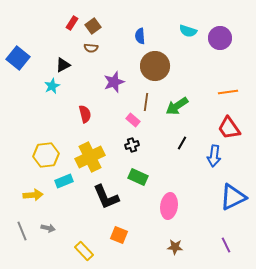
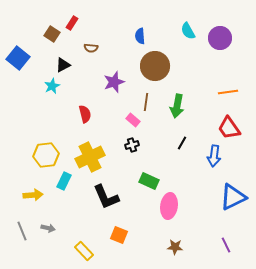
brown square: moved 41 px left, 8 px down; rotated 21 degrees counterclockwise
cyan semicircle: rotated 42 degrees clockwise
green arrow: rotated 45 degrees counterclockwise
green rectangle: moved 11 px right, 4 px down
cyan rectangle: rotated 42 degrees counterclockwise
